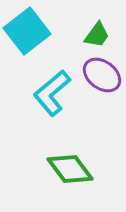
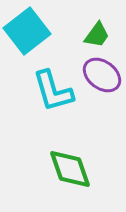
cyan L-shape: moved 1 px right, 2 px up; rotated 66 degrees counterclockwise
green diamond: rotated 18 degrees clockwise
